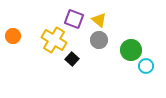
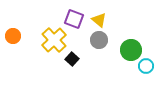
yellow cross: rotated 15 degrees clockwise
